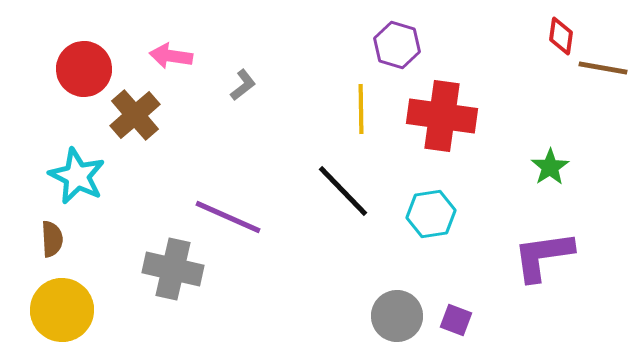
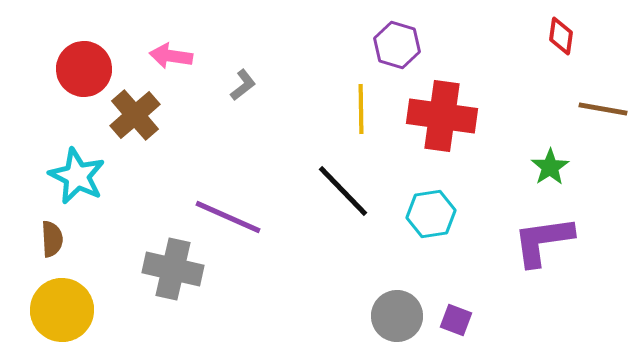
brown line: moved 41 px down
purple L-shape: moved 15 px up
